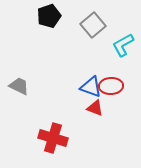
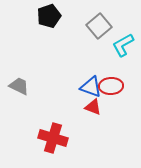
gray square: moved 6 px right, 1 px down
red triangle: moved 2 px left, 1 px up
